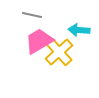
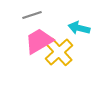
gray line: rotated 30 degrees counterclockwise
cyan arrow: moved 2 px up; rotated 10 degrees clockwise
